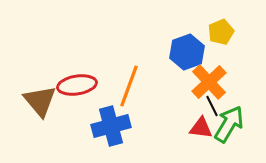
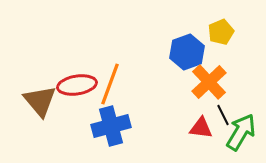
orange line: moved 19 px left, 2 px up
black line: moved 11 px right, 9 px down
green arrow: moved 12 px right, 8 px down
